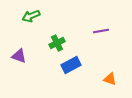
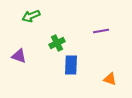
blue rectangle: rotated 60 degrees counterclockwise
